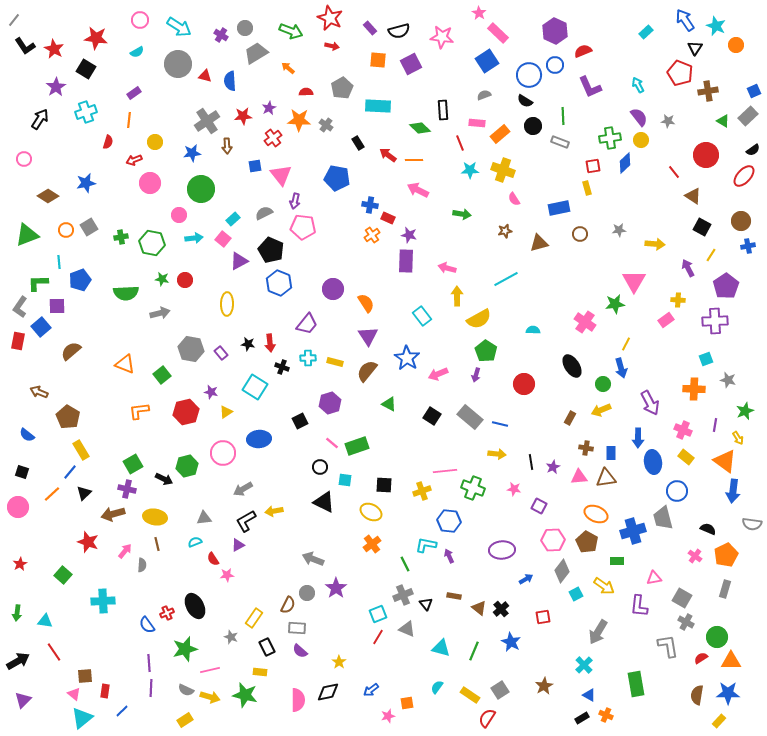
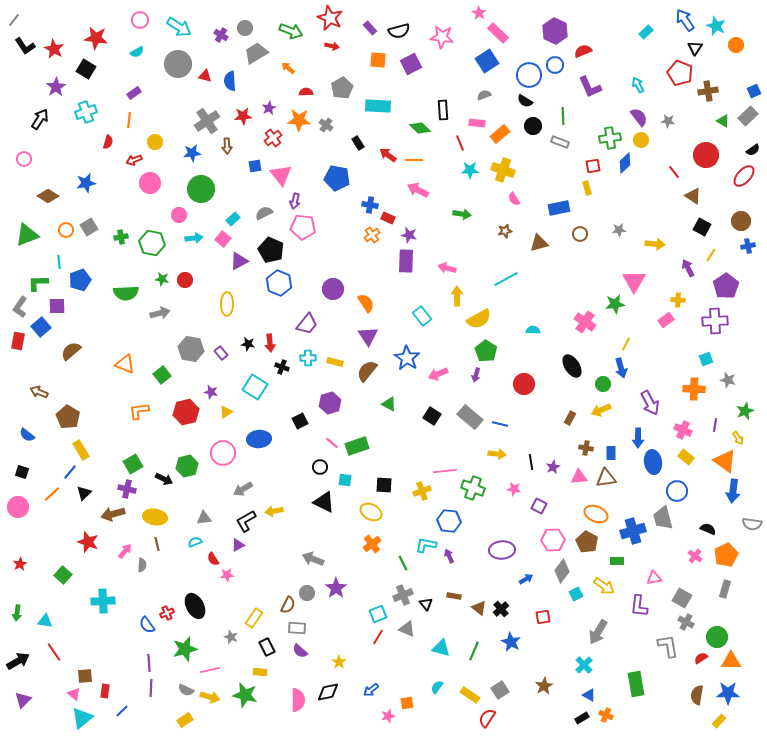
green line at (405, 564): moved 2 px left, 1 px up
